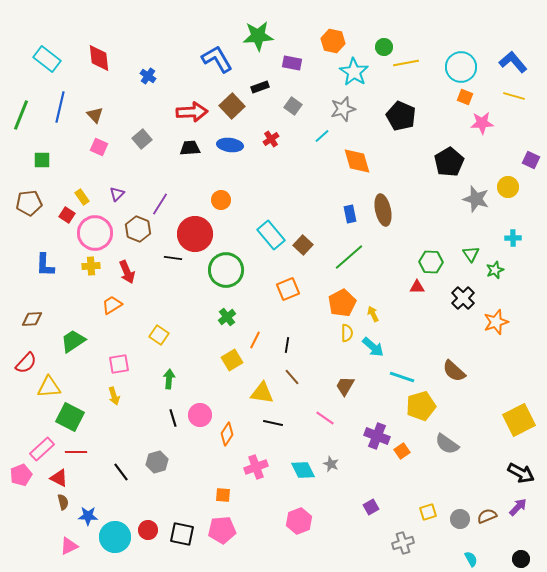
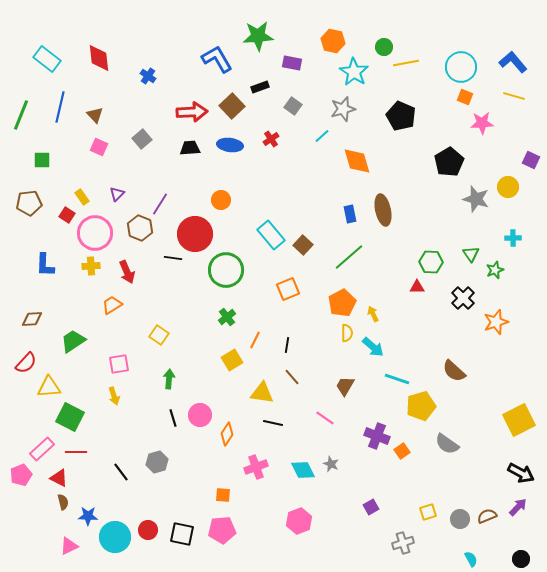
brown hexagon at (138, 229): moved 2 px right, 1 px up
cyan line at (402, 377): moved 5 px left, 2 px down
